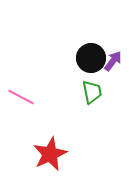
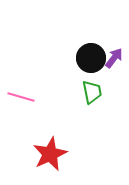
purple arrow: moved 1 px right, 3 px up
pink line: rotated 12 degrees counterclockwise
